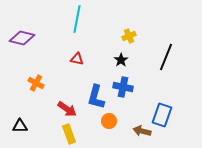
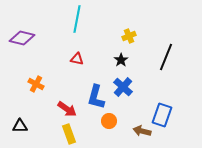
orange cross: moved 1 px down
blue cross: rotated 30 degrees clockwise
